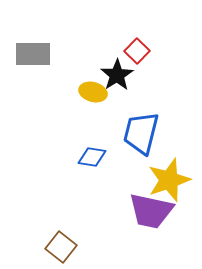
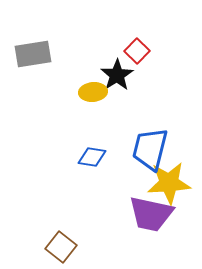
gray rectangle: rotated 9 degrees counterclockwise
yellow ellipse: rotated 20 degrees counterclockwise
blue trapezoid: moved 9 px right, 16 px down
yellow star: moved 3 px down; rotated 15 degrees clockwise
purple trapezoid: moved 3 px down
